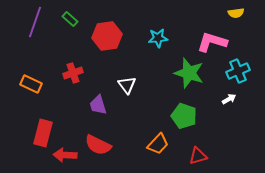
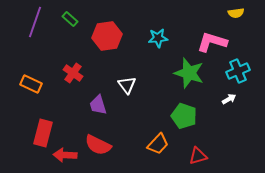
red cross: rotated 36 degrees counterclockwise
